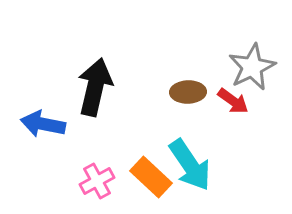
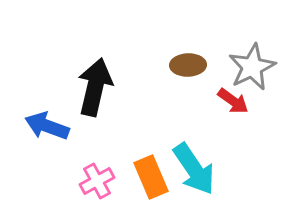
brown ellipse: moved 27 px up
blue arrow: moved 4 px right, 2 px down; rotated 9 degrees clockwise
cyan arrow: moved 4 px right, 4 px down
orange rectangle: rotated 24 degrees clockwise
